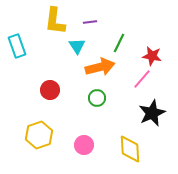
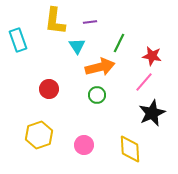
cyan rectangle: moved 1 px right, 6 px up
pink line: moved 2 px right, 3 px down
red circle: moved 1 px left, 1 px up
green circle: moved 3 px up
